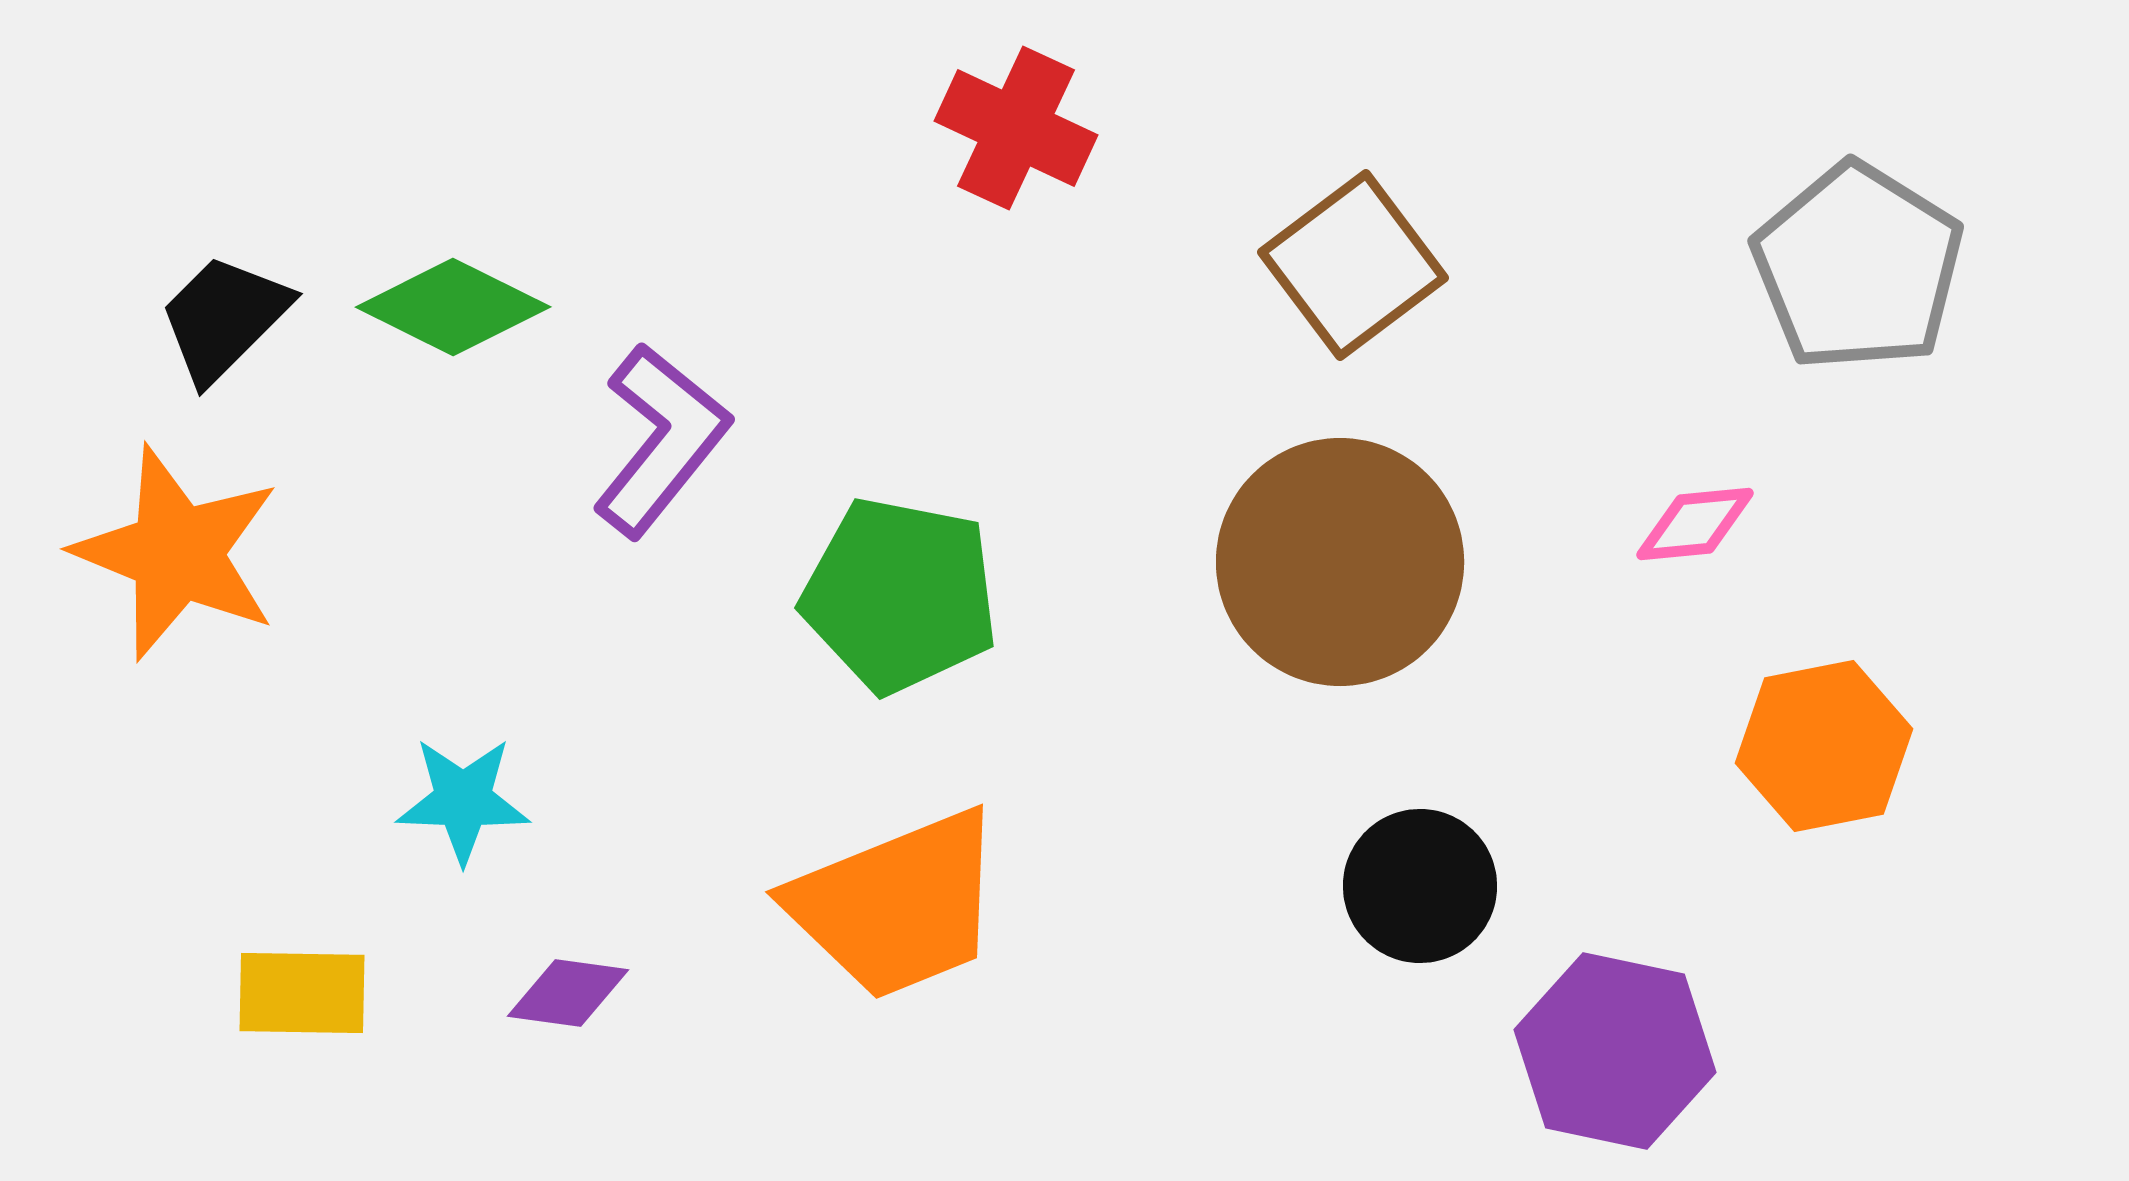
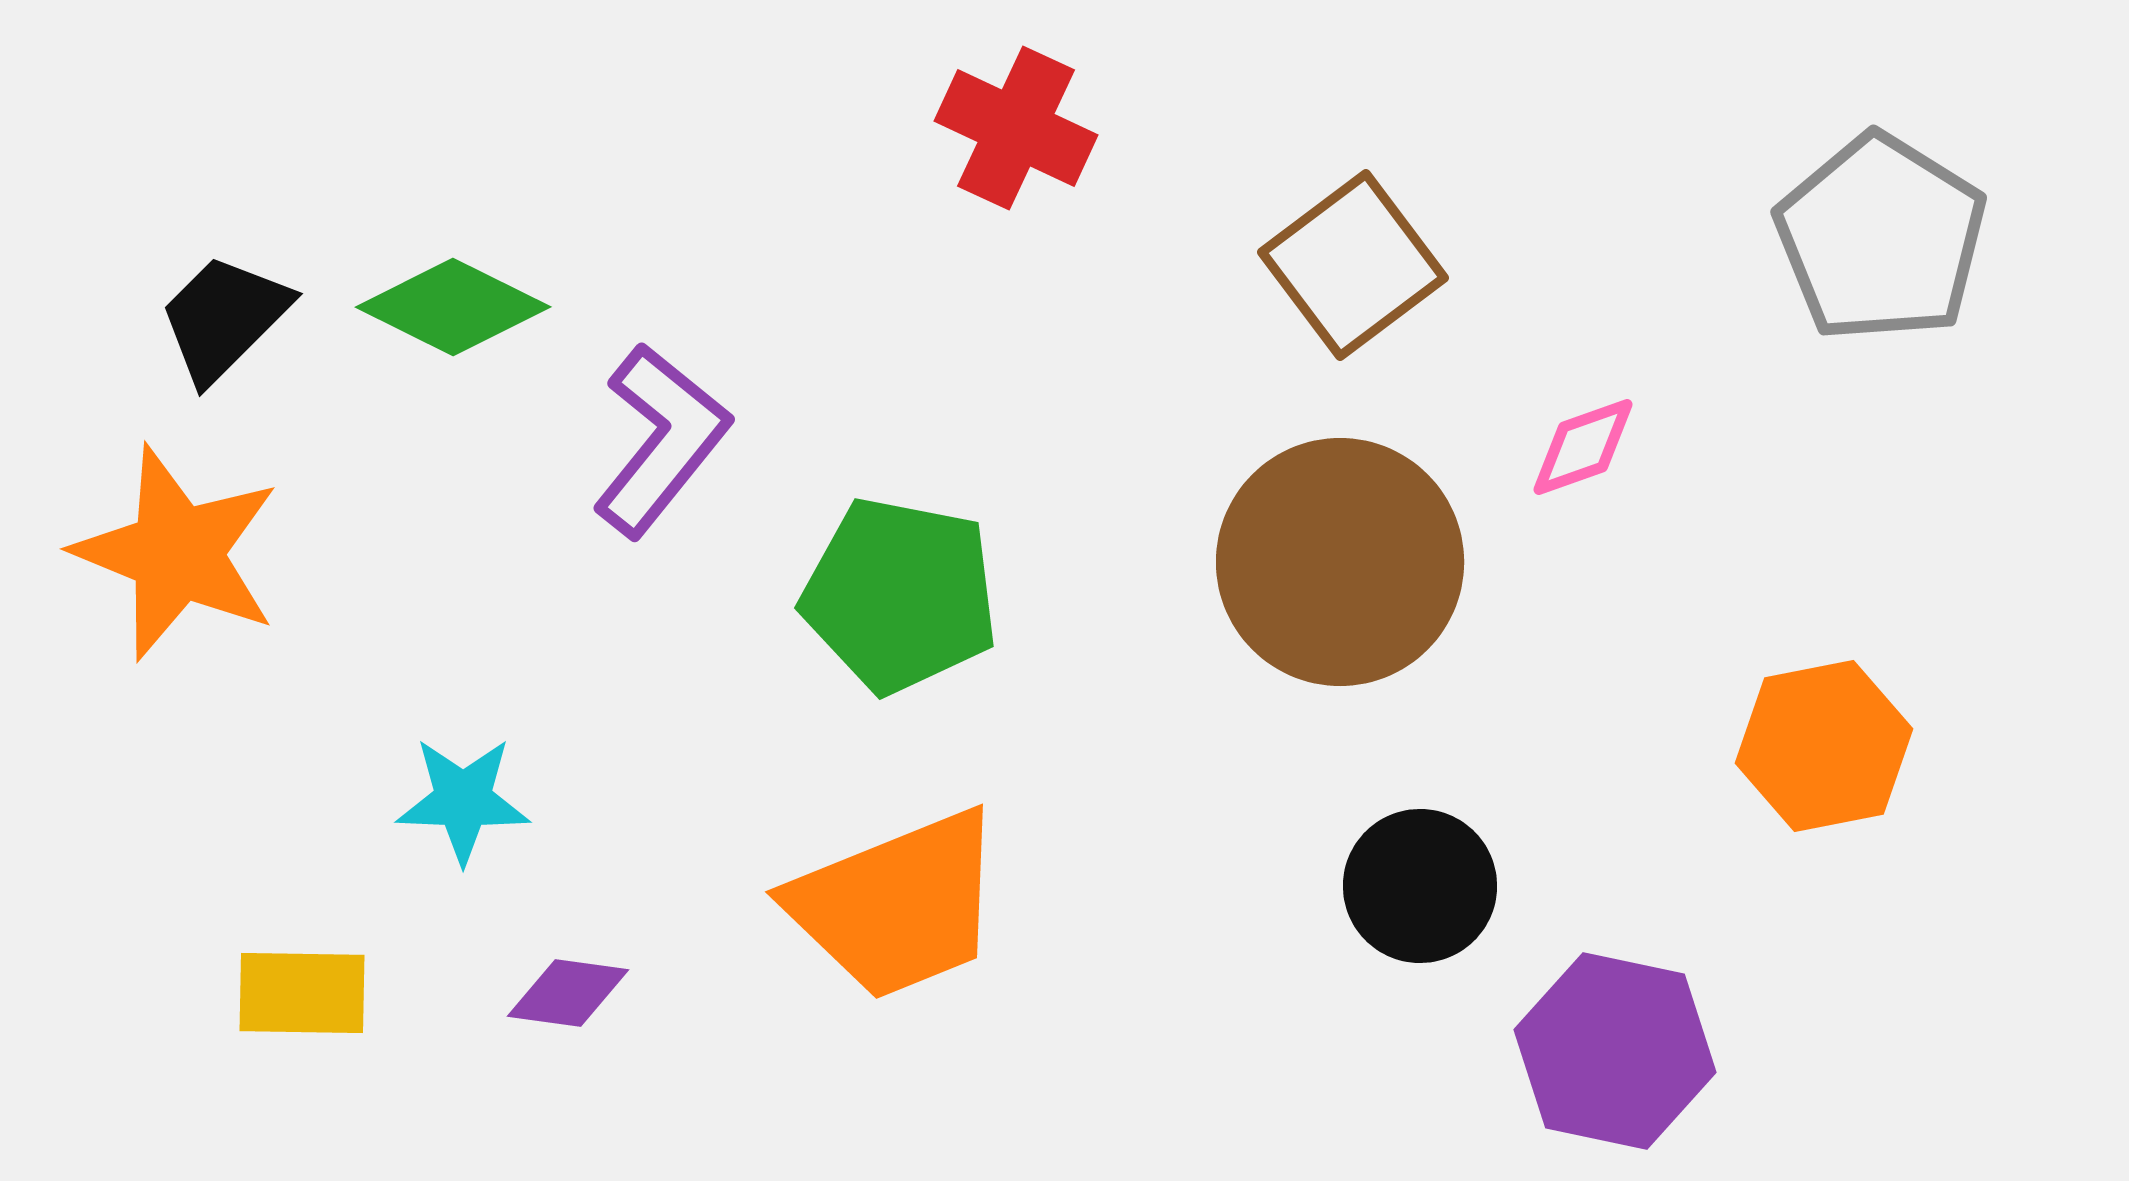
gray pentagon: moved 23 px right, 29 px up
pink diamond: moved 112 px left, 77 px up; rotated 14 degrees counterclockwise
